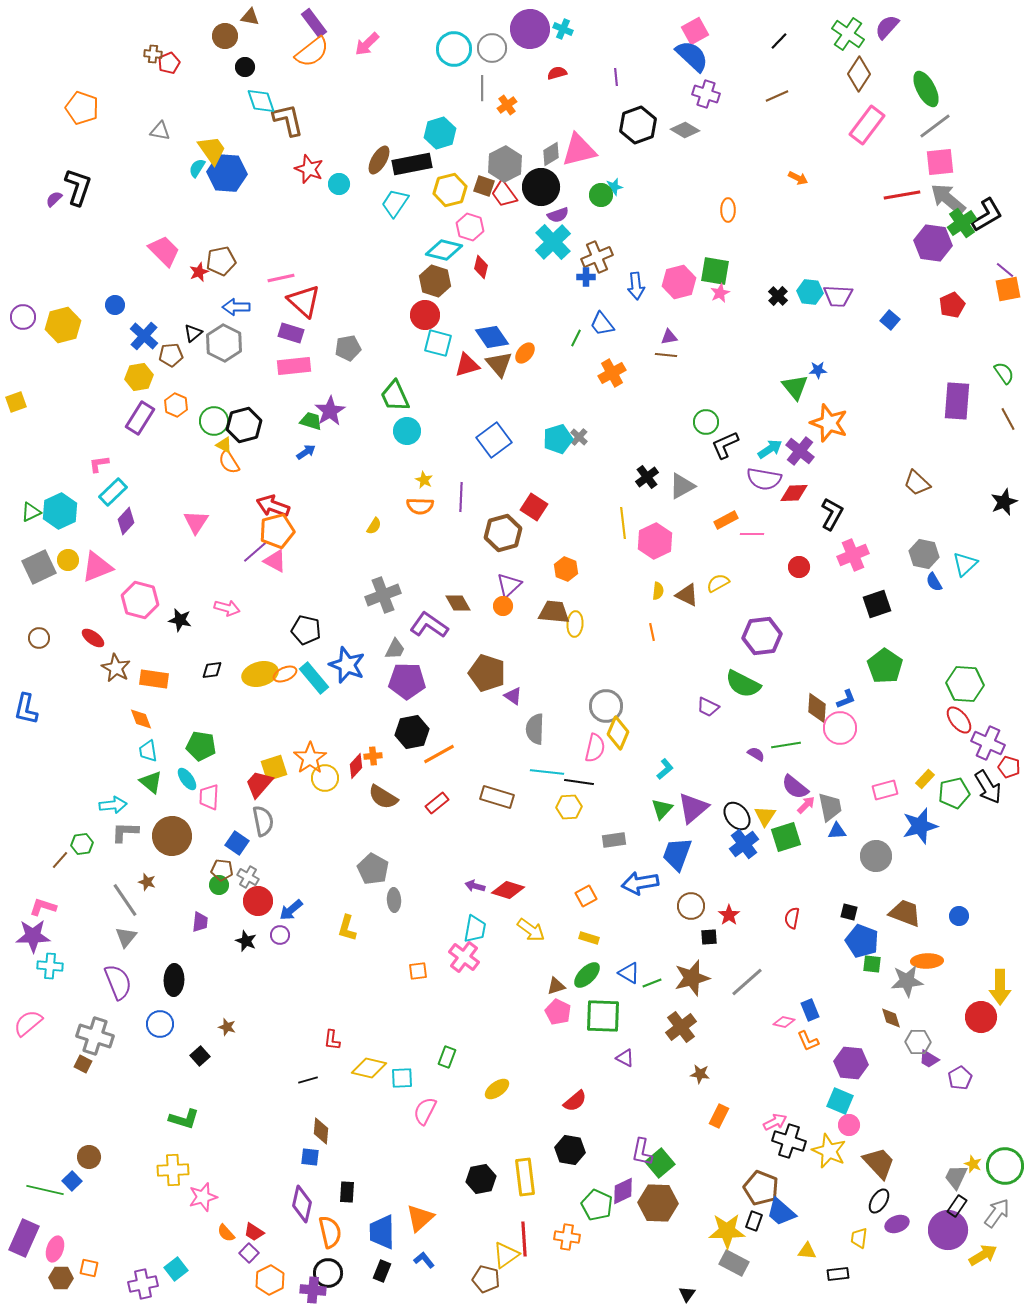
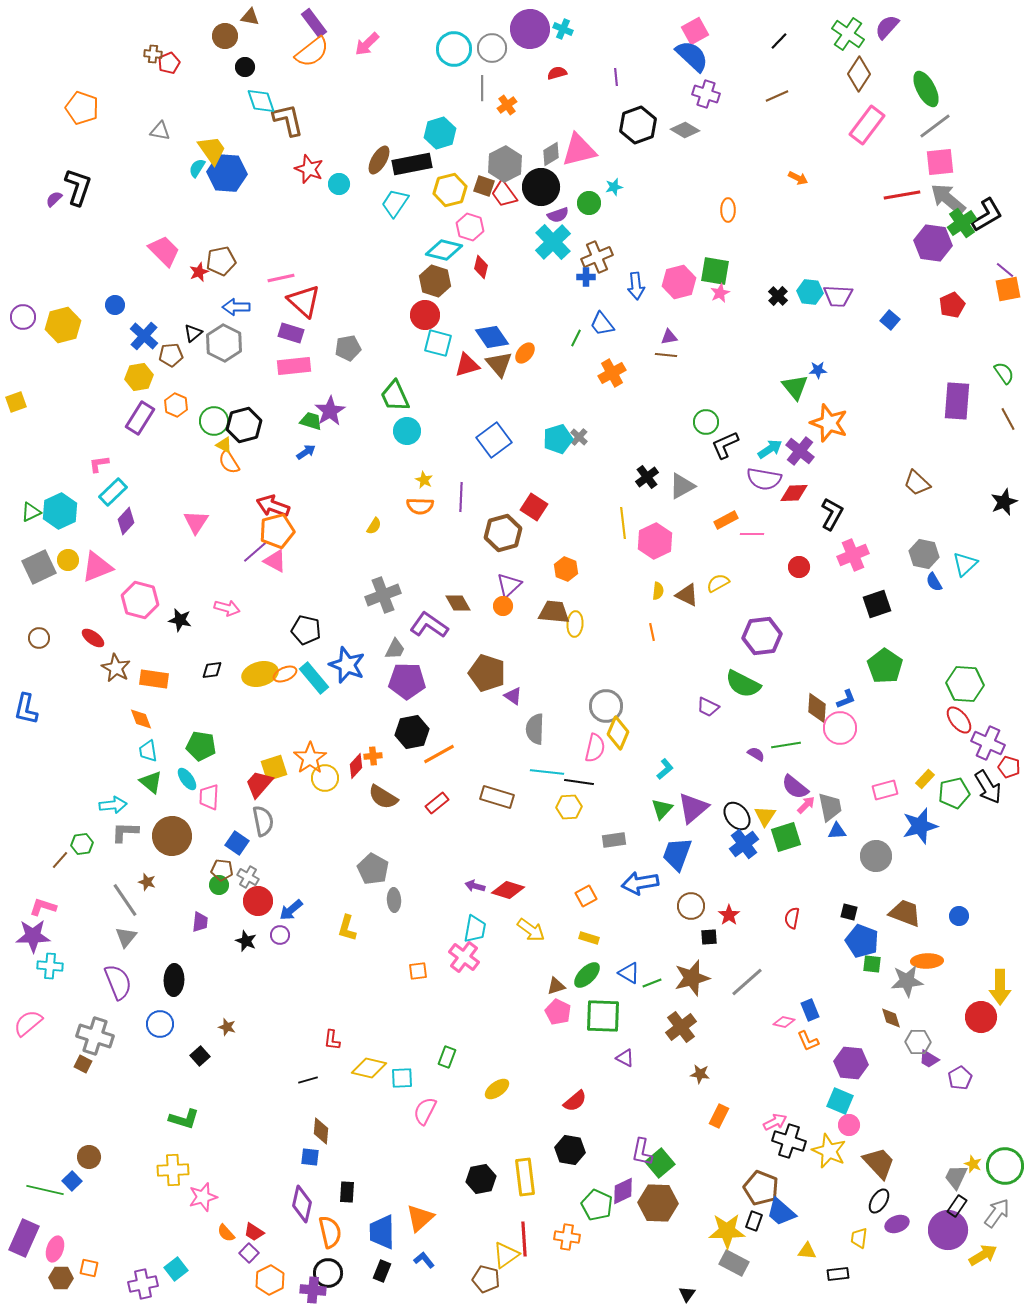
green circle at (601, 195): moved 12 px left, 8 px down
